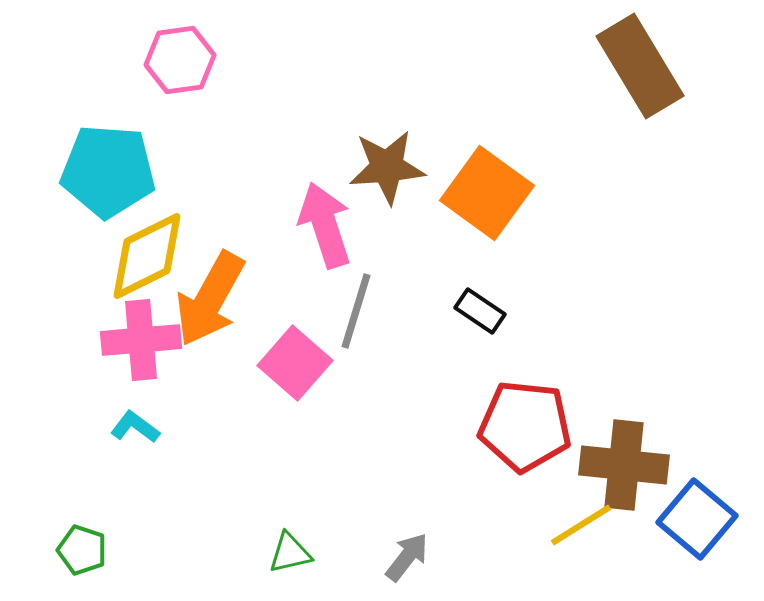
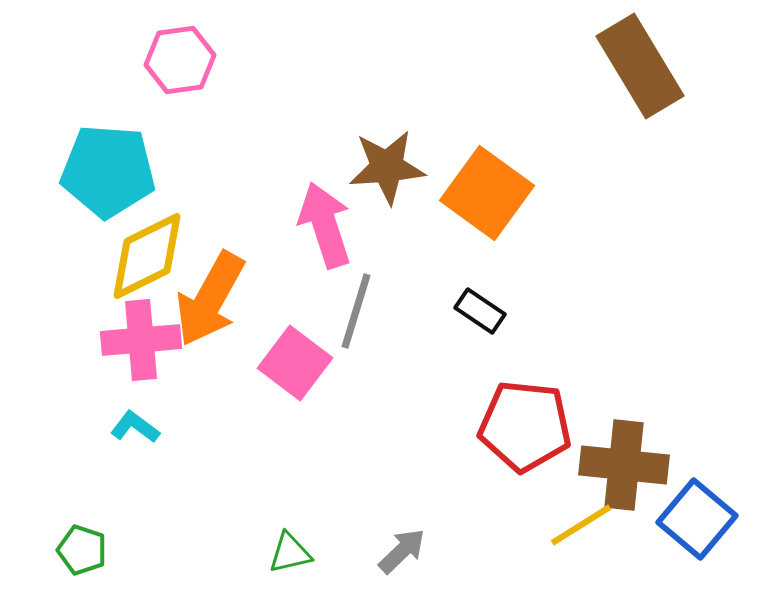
pink square: rotated 4 degrees counterclockwise
gray arrow: moved 5 px left, 6 px up; rotated 8 degrees clockwise
